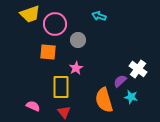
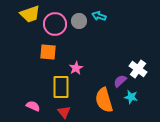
gray circle: moved 1 px right, 19 px up
